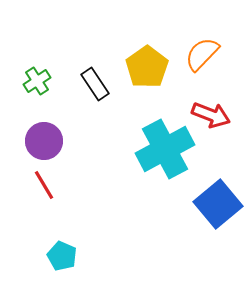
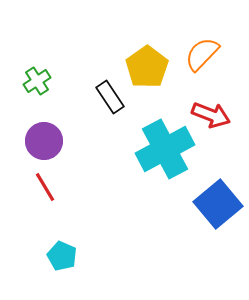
black rectangle: moved 15 px right, 13 px down
red line: moved 1 px right, 2 px down
